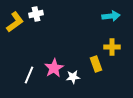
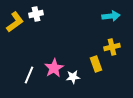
yellow cross: rotated 14 degrees counterclockwise
